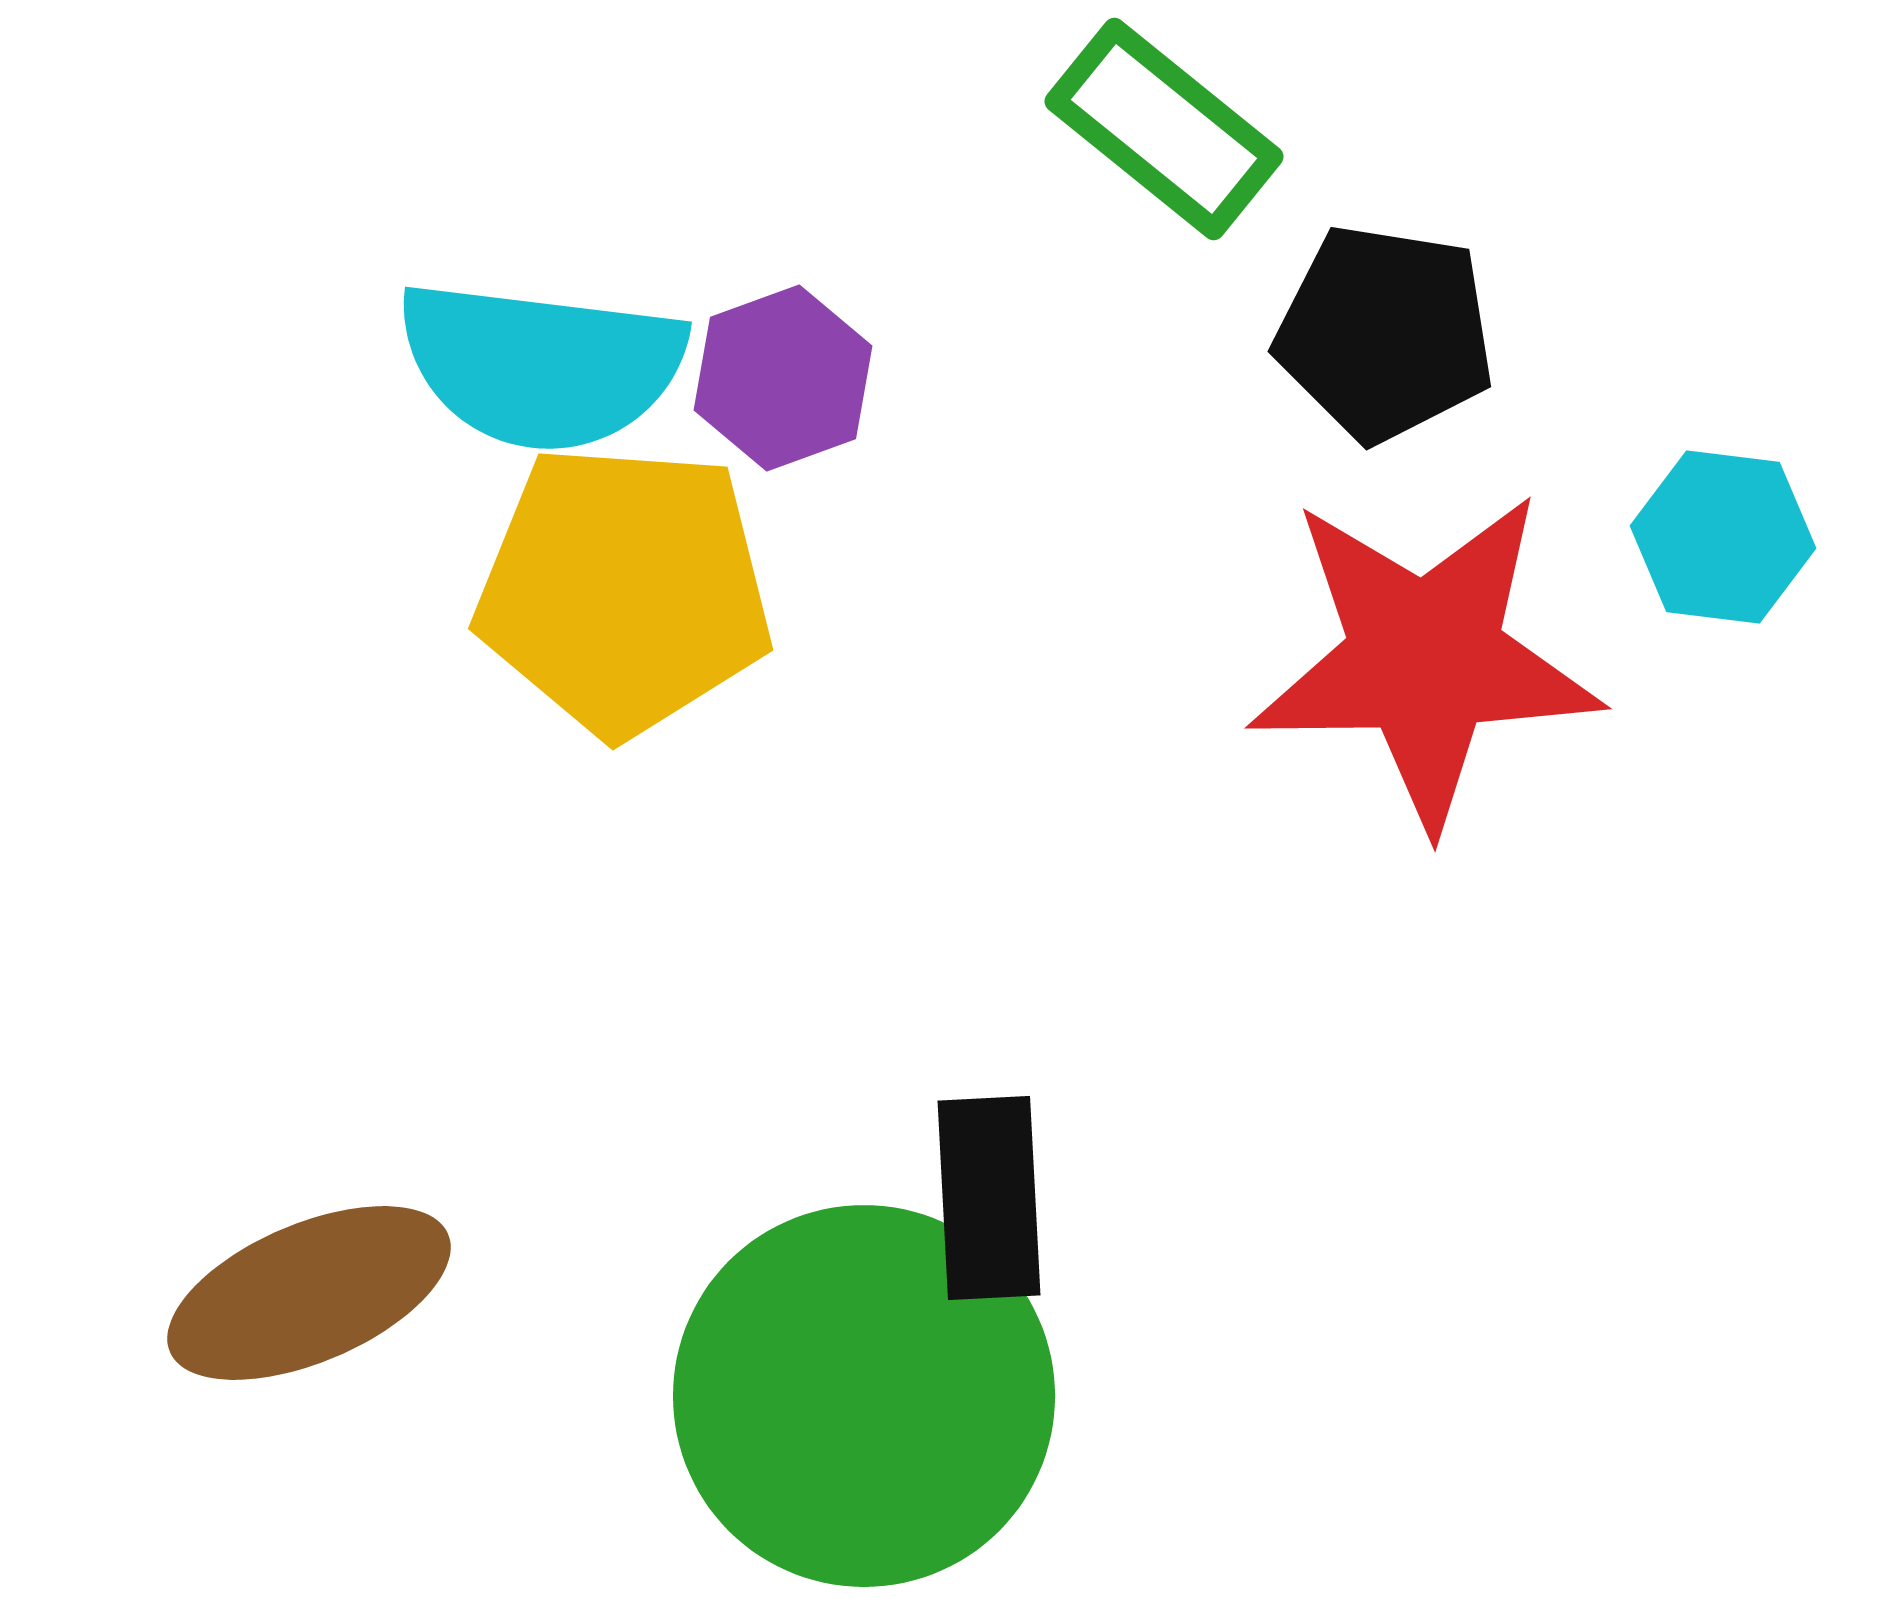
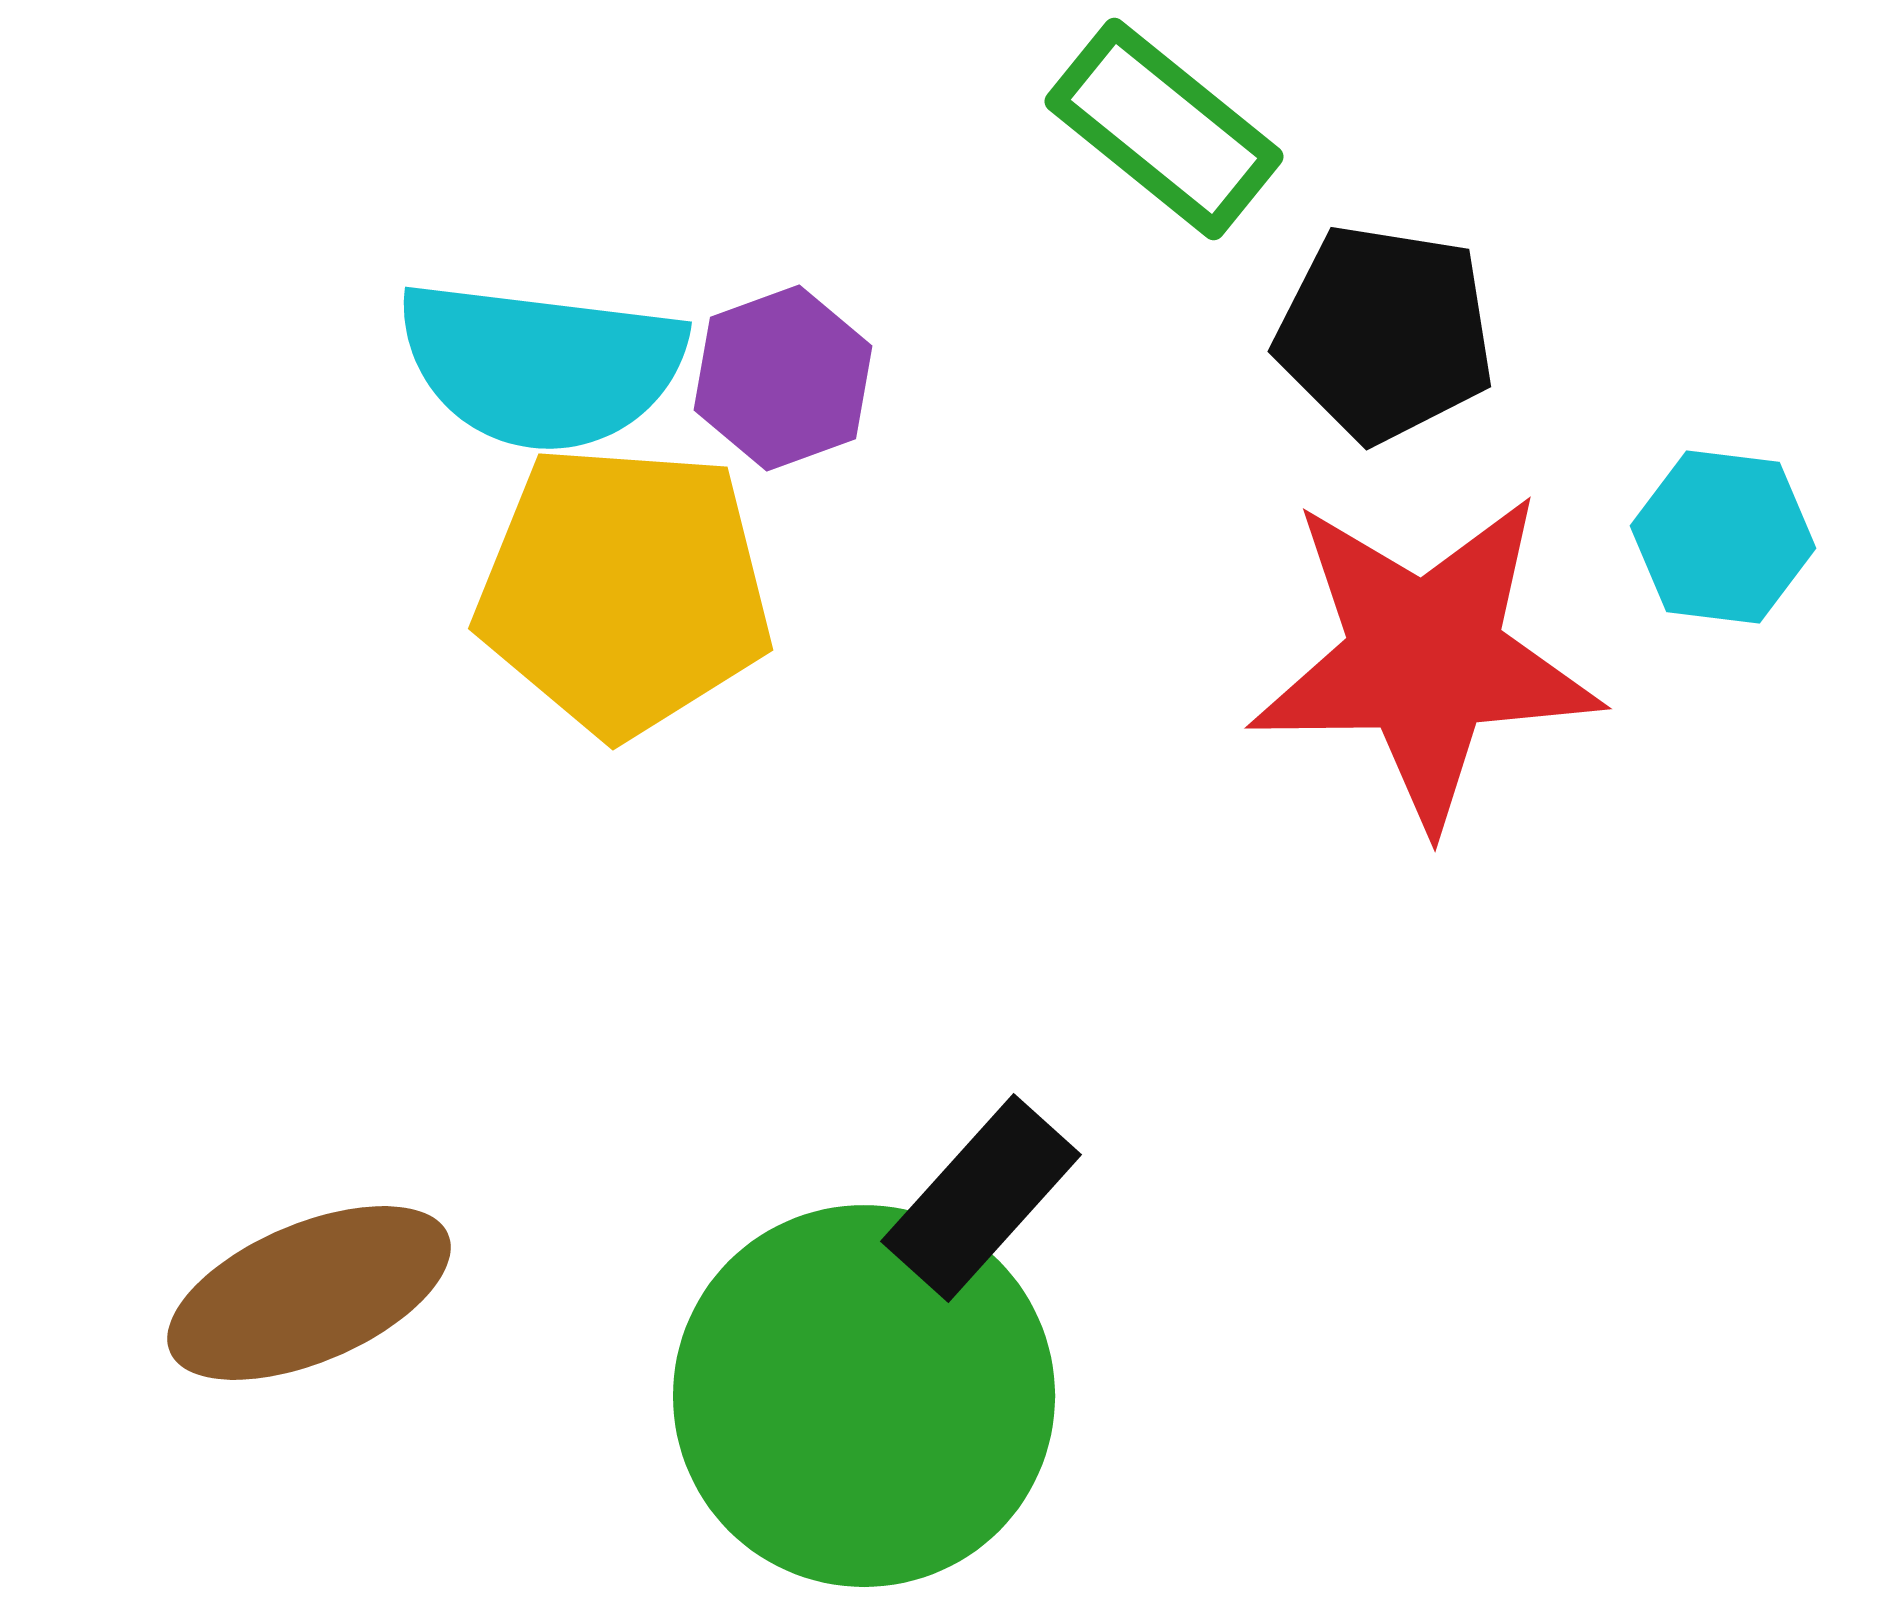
black rectangle: moved 8 px left; rotated 45 degrees clockwise
